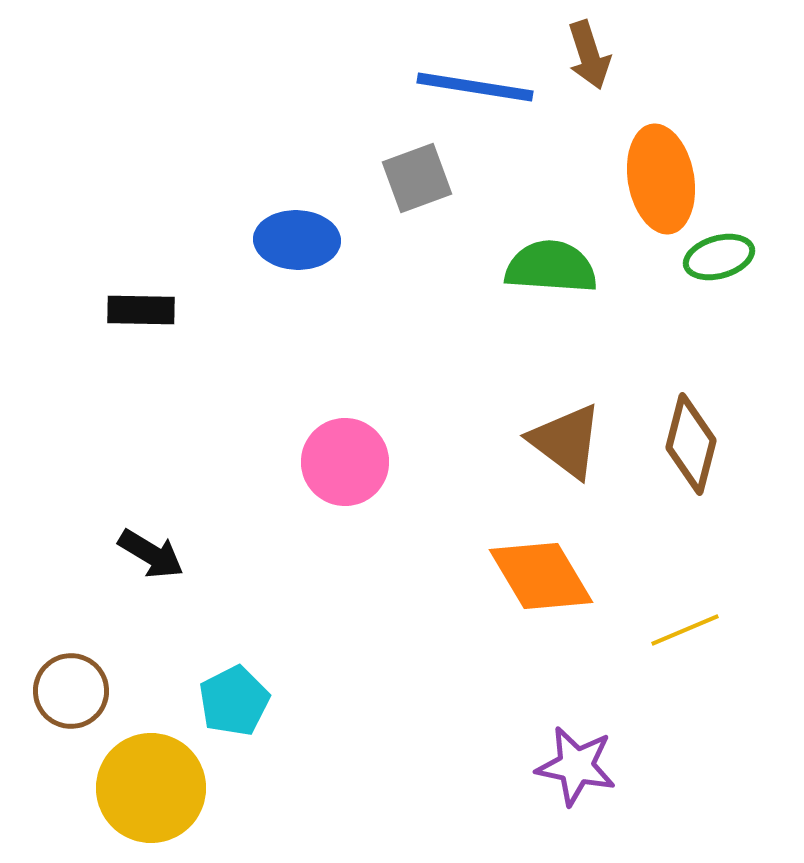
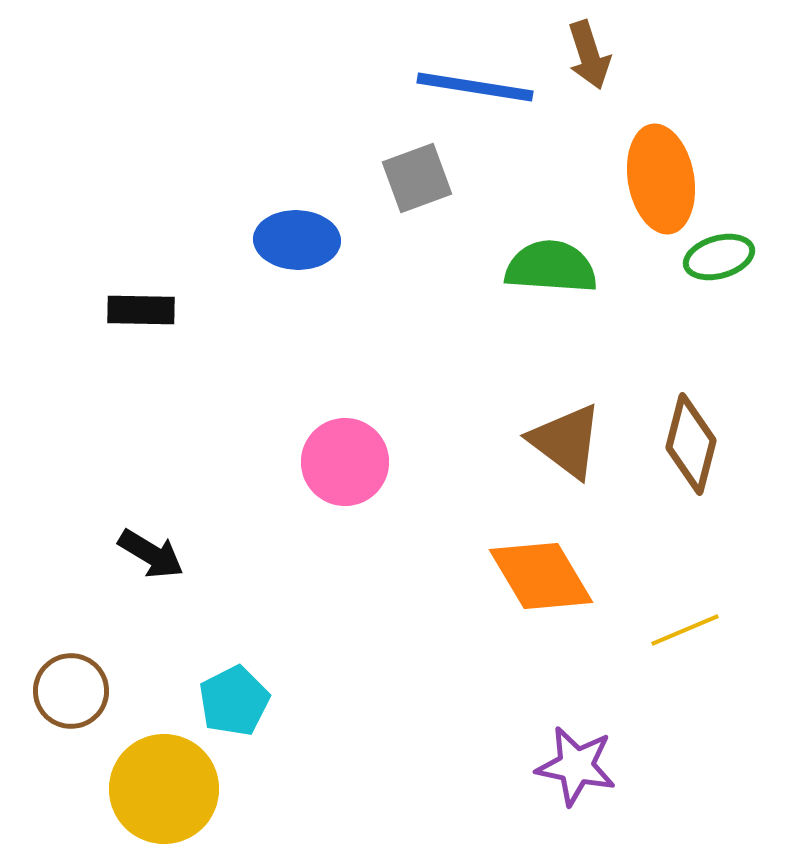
yellow circle: moved 13 px right, 1 px down
